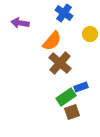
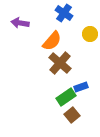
brown square: moved 3 px down; rotated 21 degrees counterclockwise
